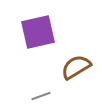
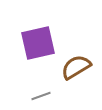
purple square: moved 11 px down
